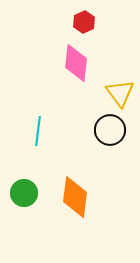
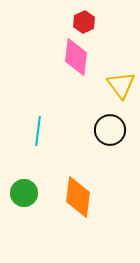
pink diamond: moved 6 px up
yellow triangle: moved 1 px right, 8 px up
orange diamond: moved 3 px right
